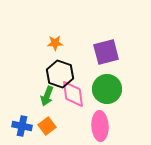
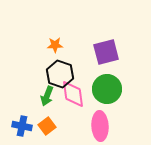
orange star: moved 2 px down
